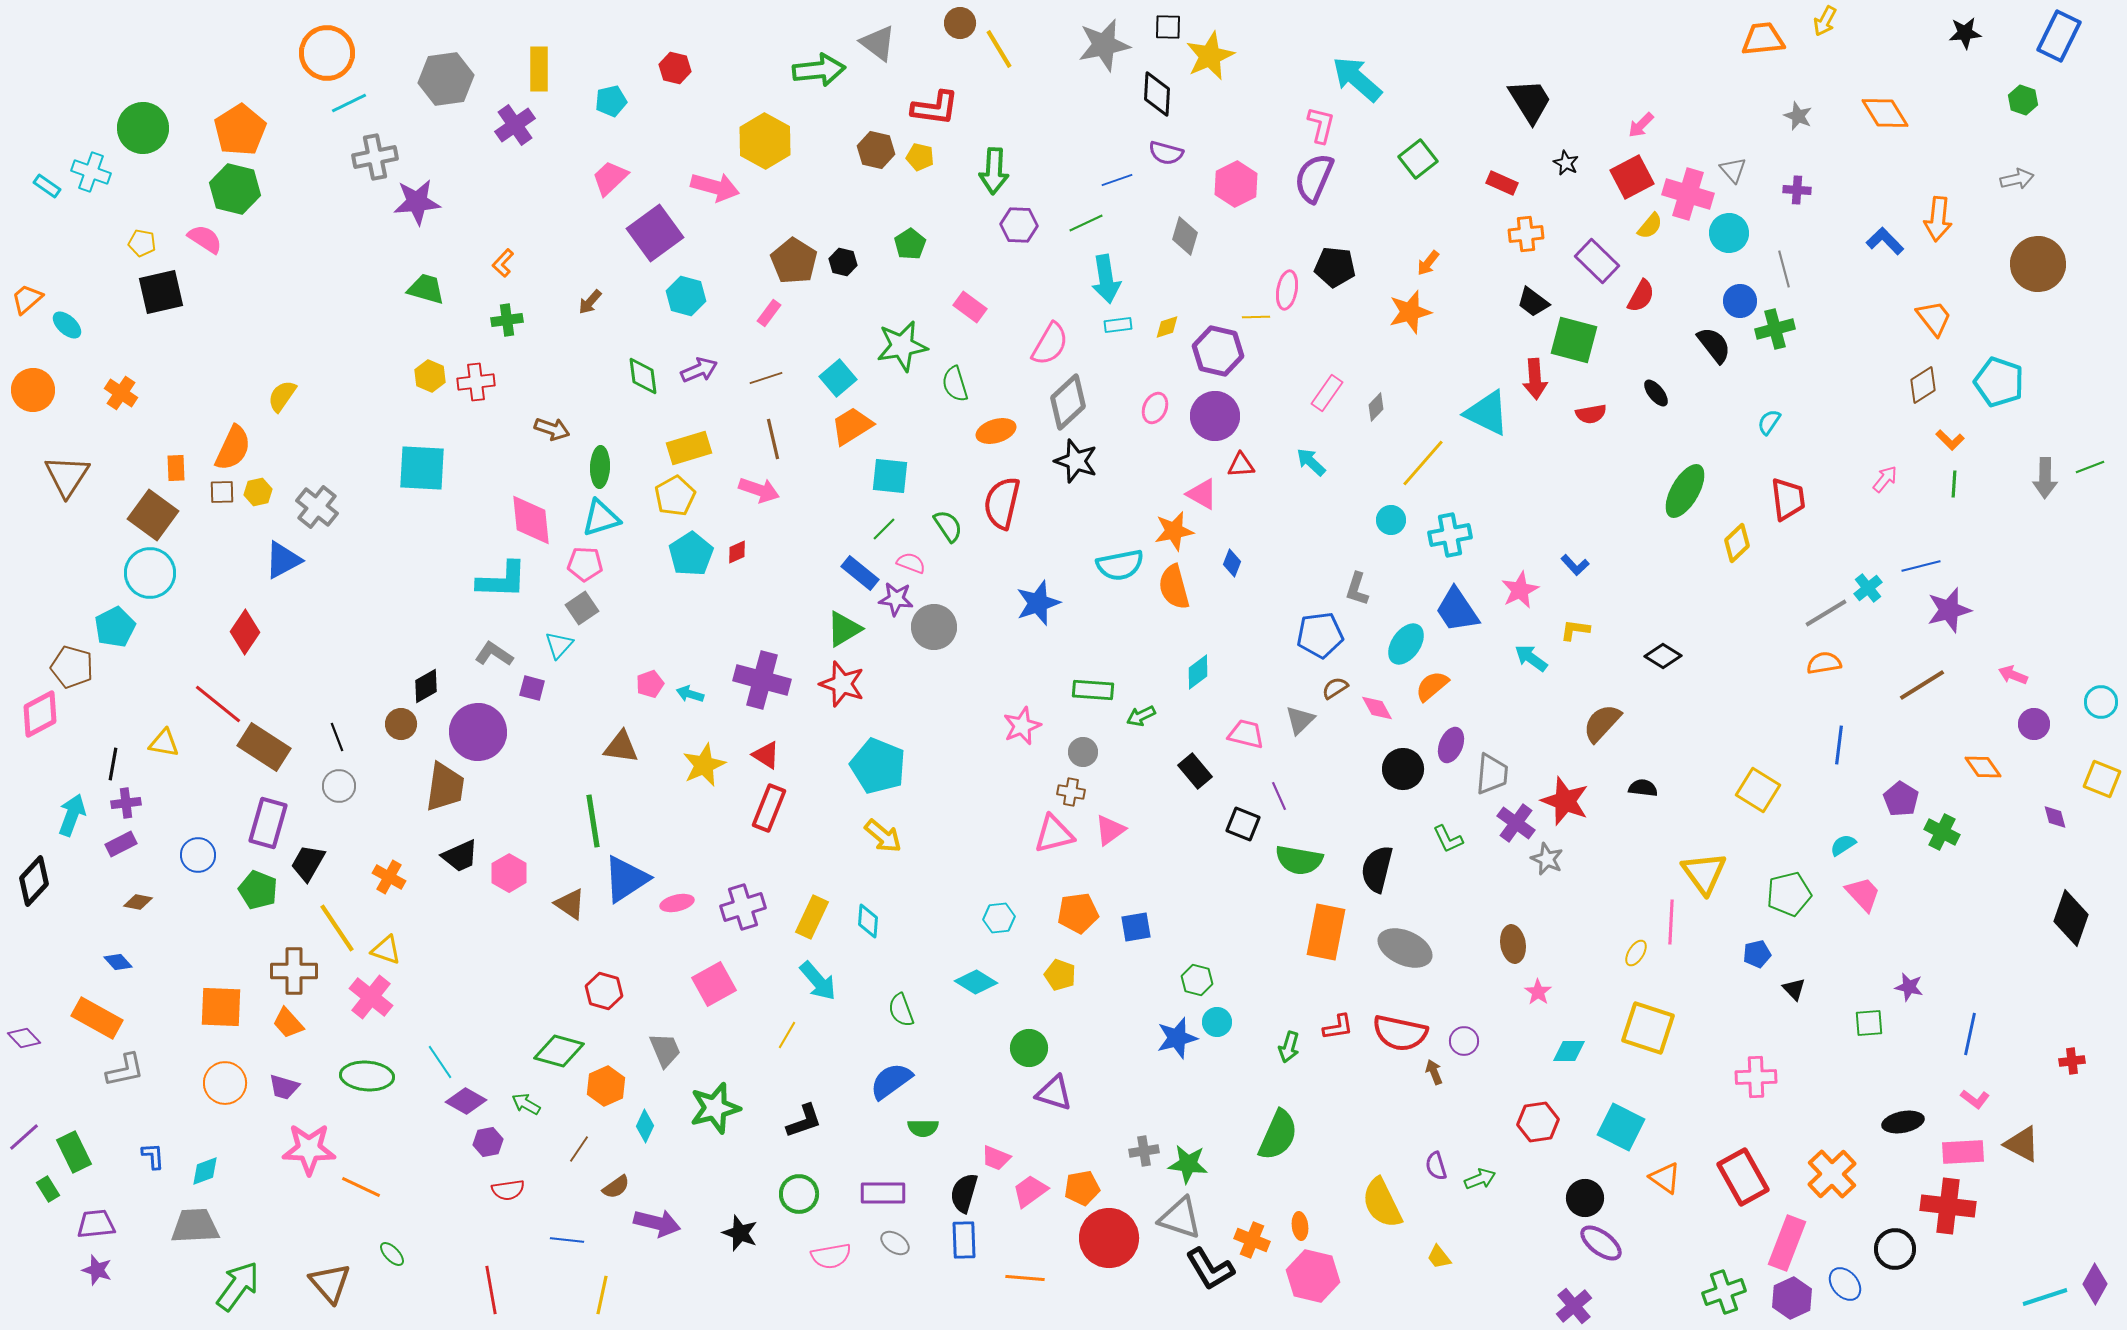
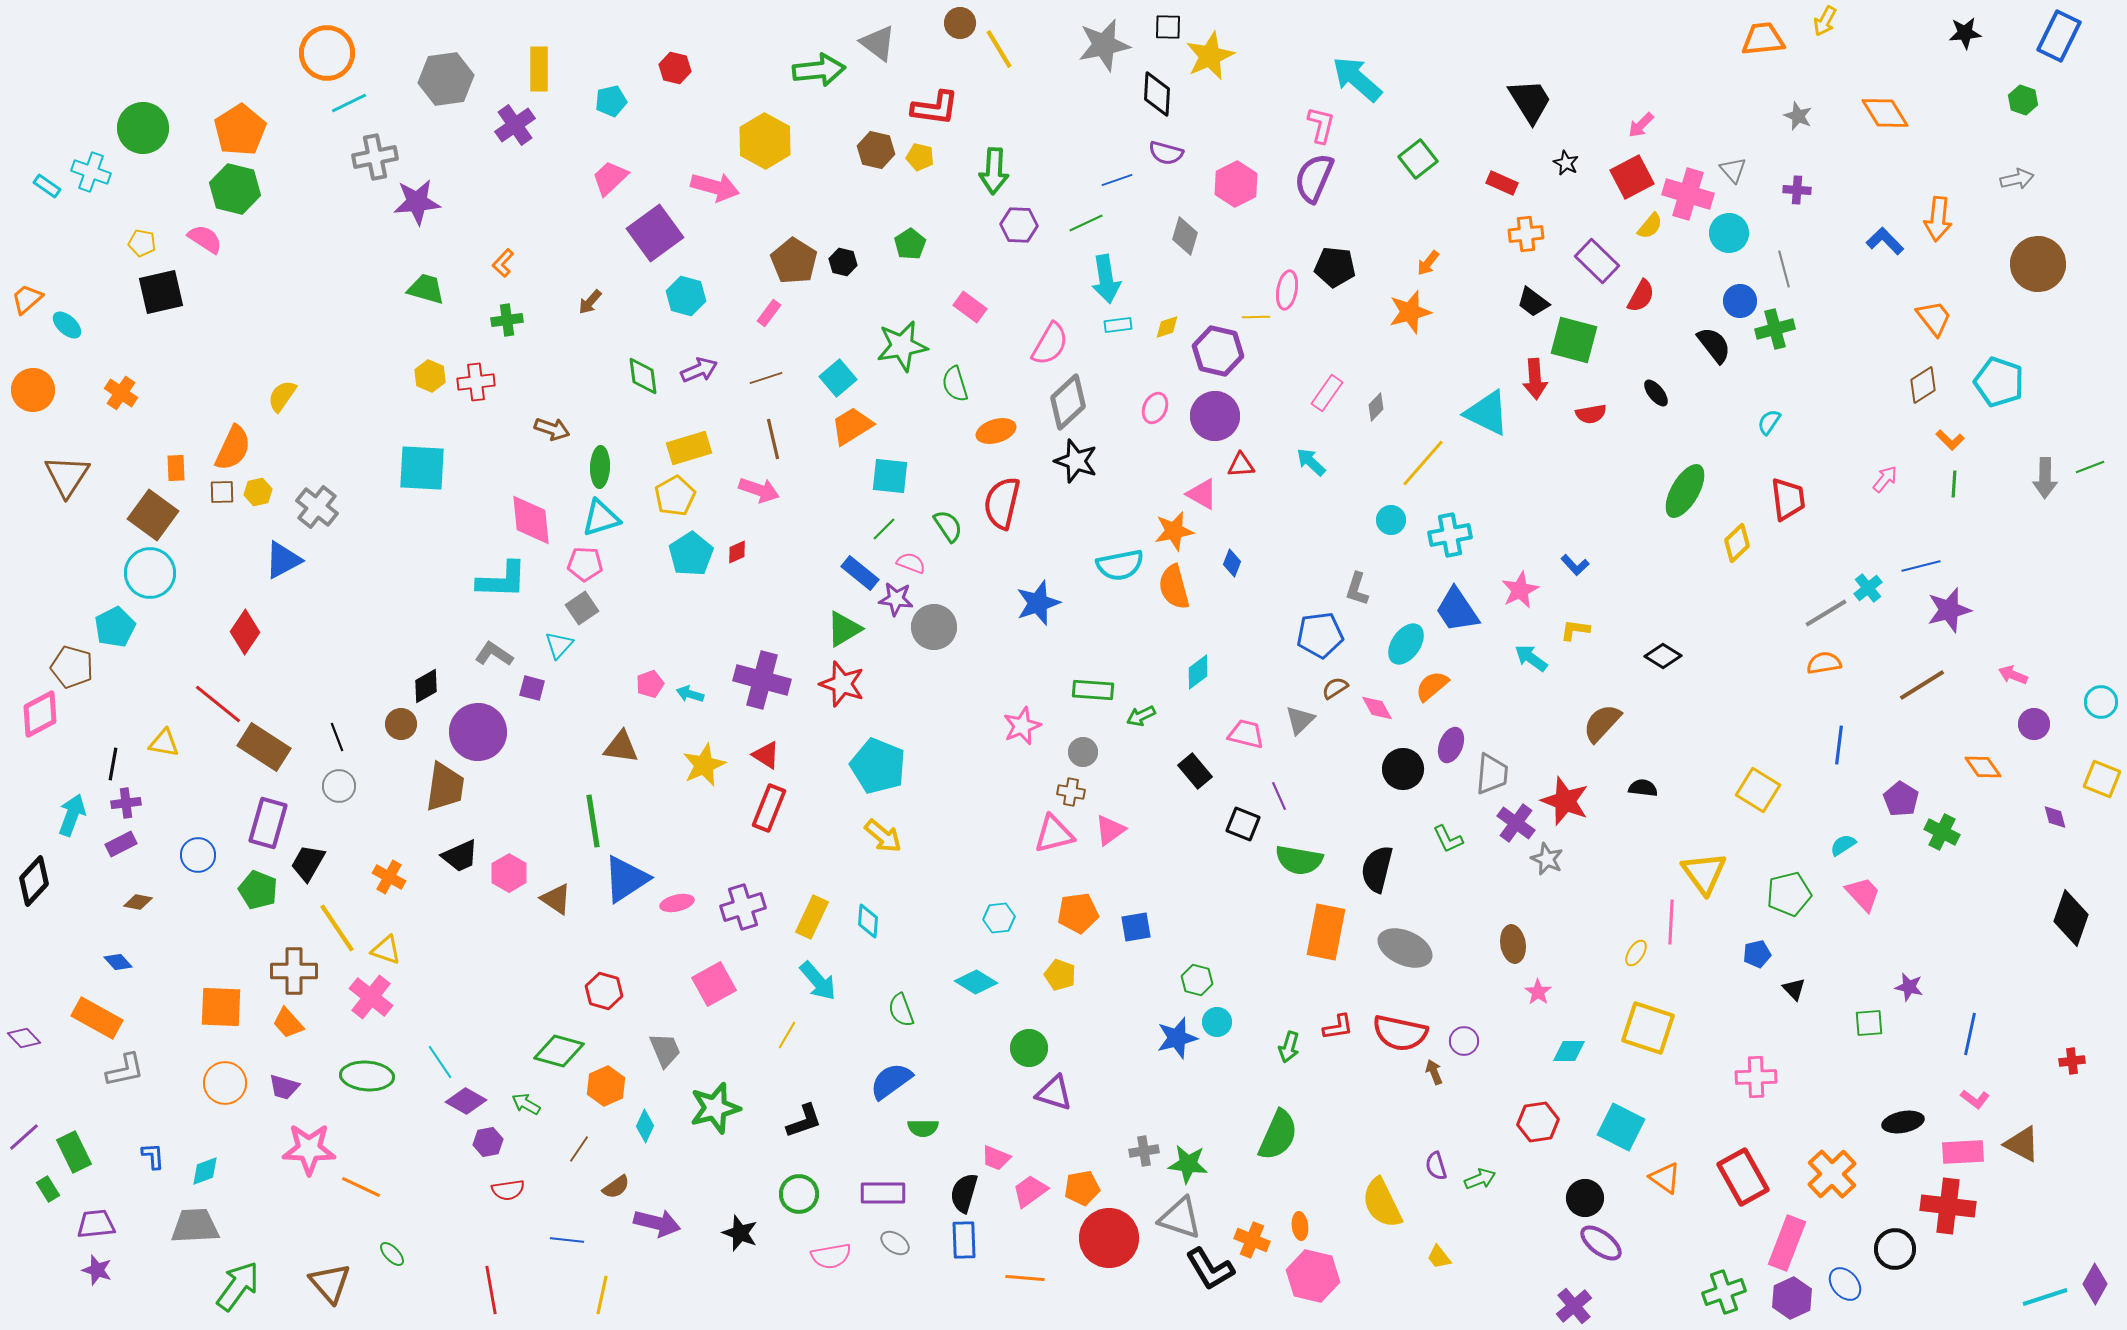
brown triangle at (570, 904): moved 14 px left, 5 px up
